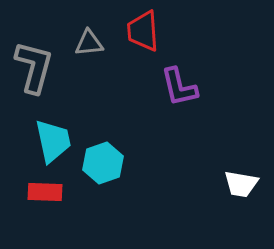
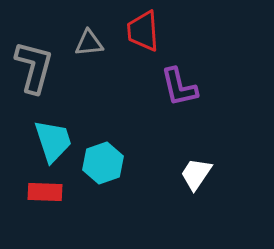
cyan trapezoid: rotated 6 degrees counterclockwise
white trapezoid: moved 45 px left, 10 px up; rotated 114 degrees clockwise
